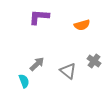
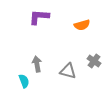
gray arrow: rotated 56 degrees counterclockwise
gray triangle: rotated 24 degrees counterclockwise
